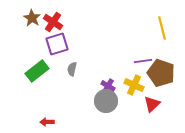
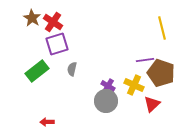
purple line: moved 2 px right, 1 px up
